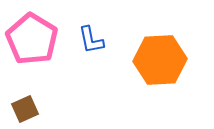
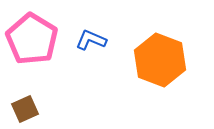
blue L-shape: rotated 124 degrees clockwise
orange hexagon: rotated 24 degrees clockwise
